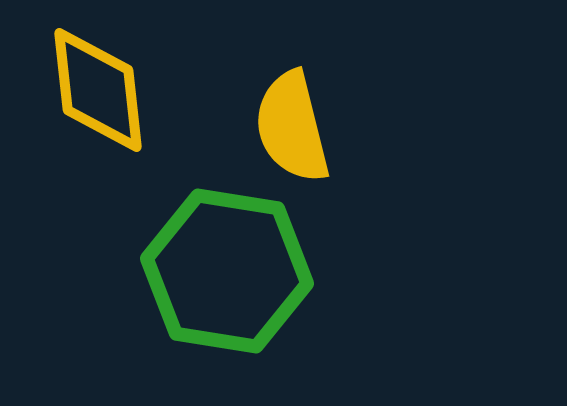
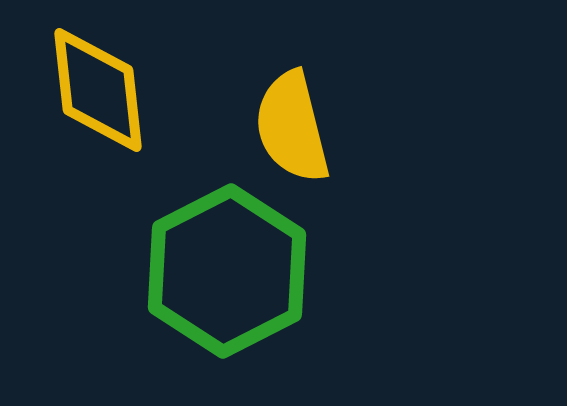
green hexagon: rotated 24 degrees clockwise
